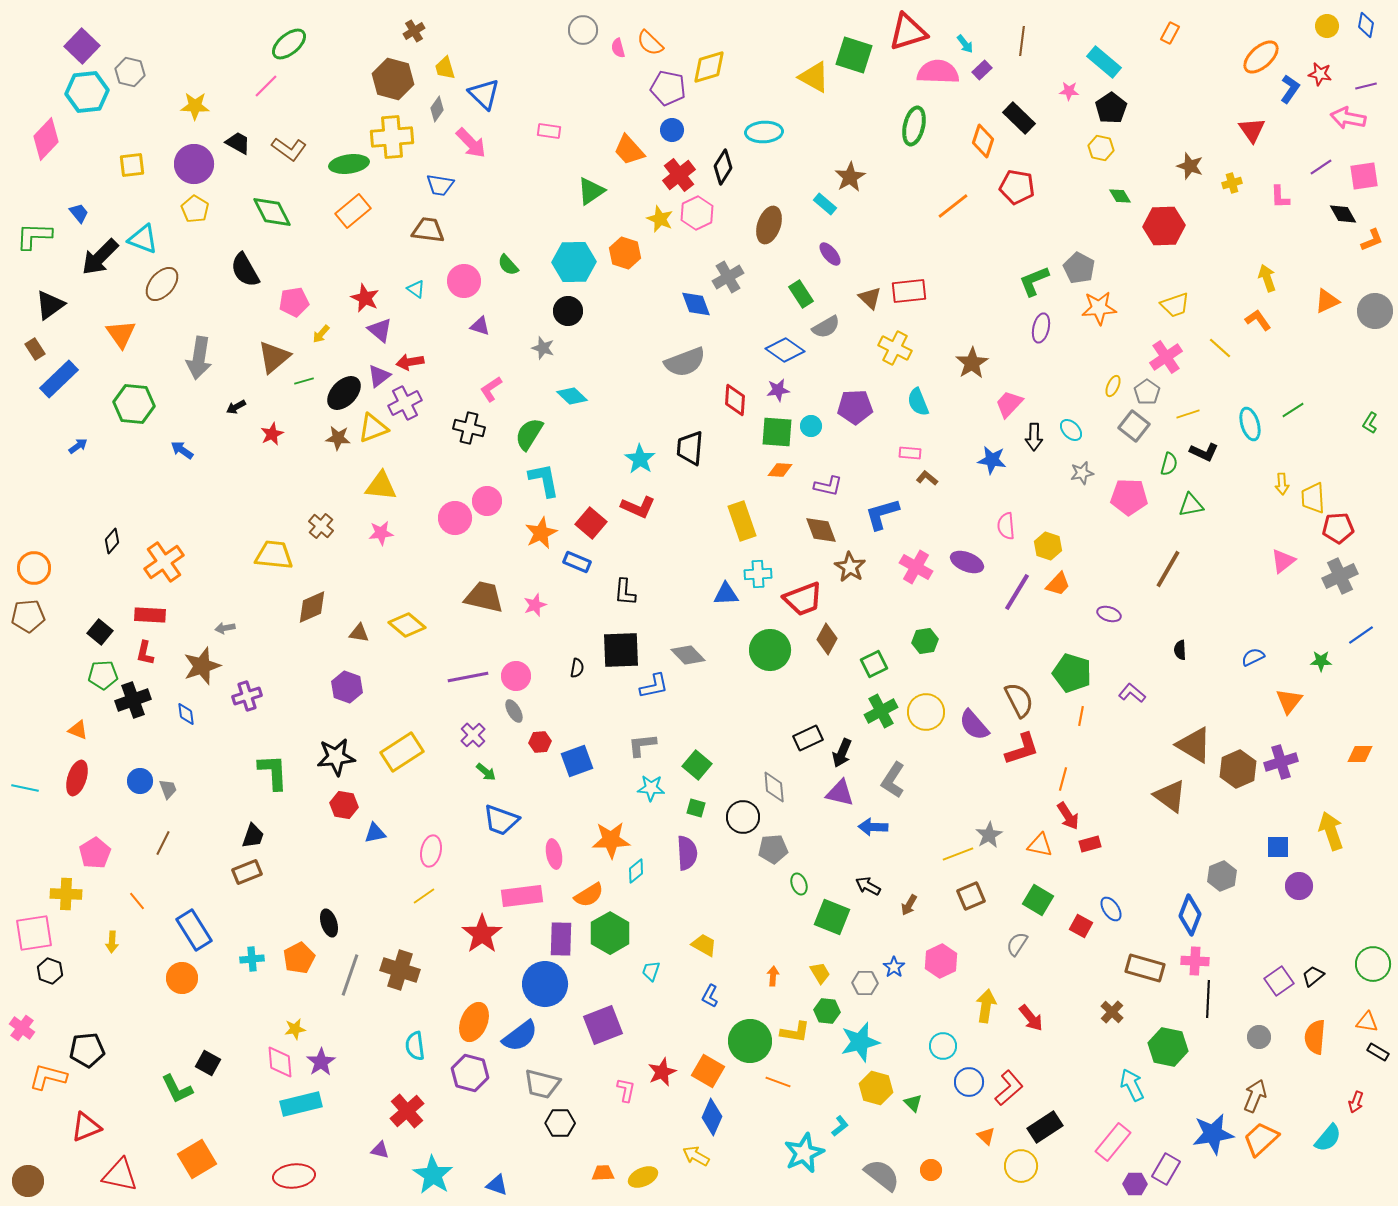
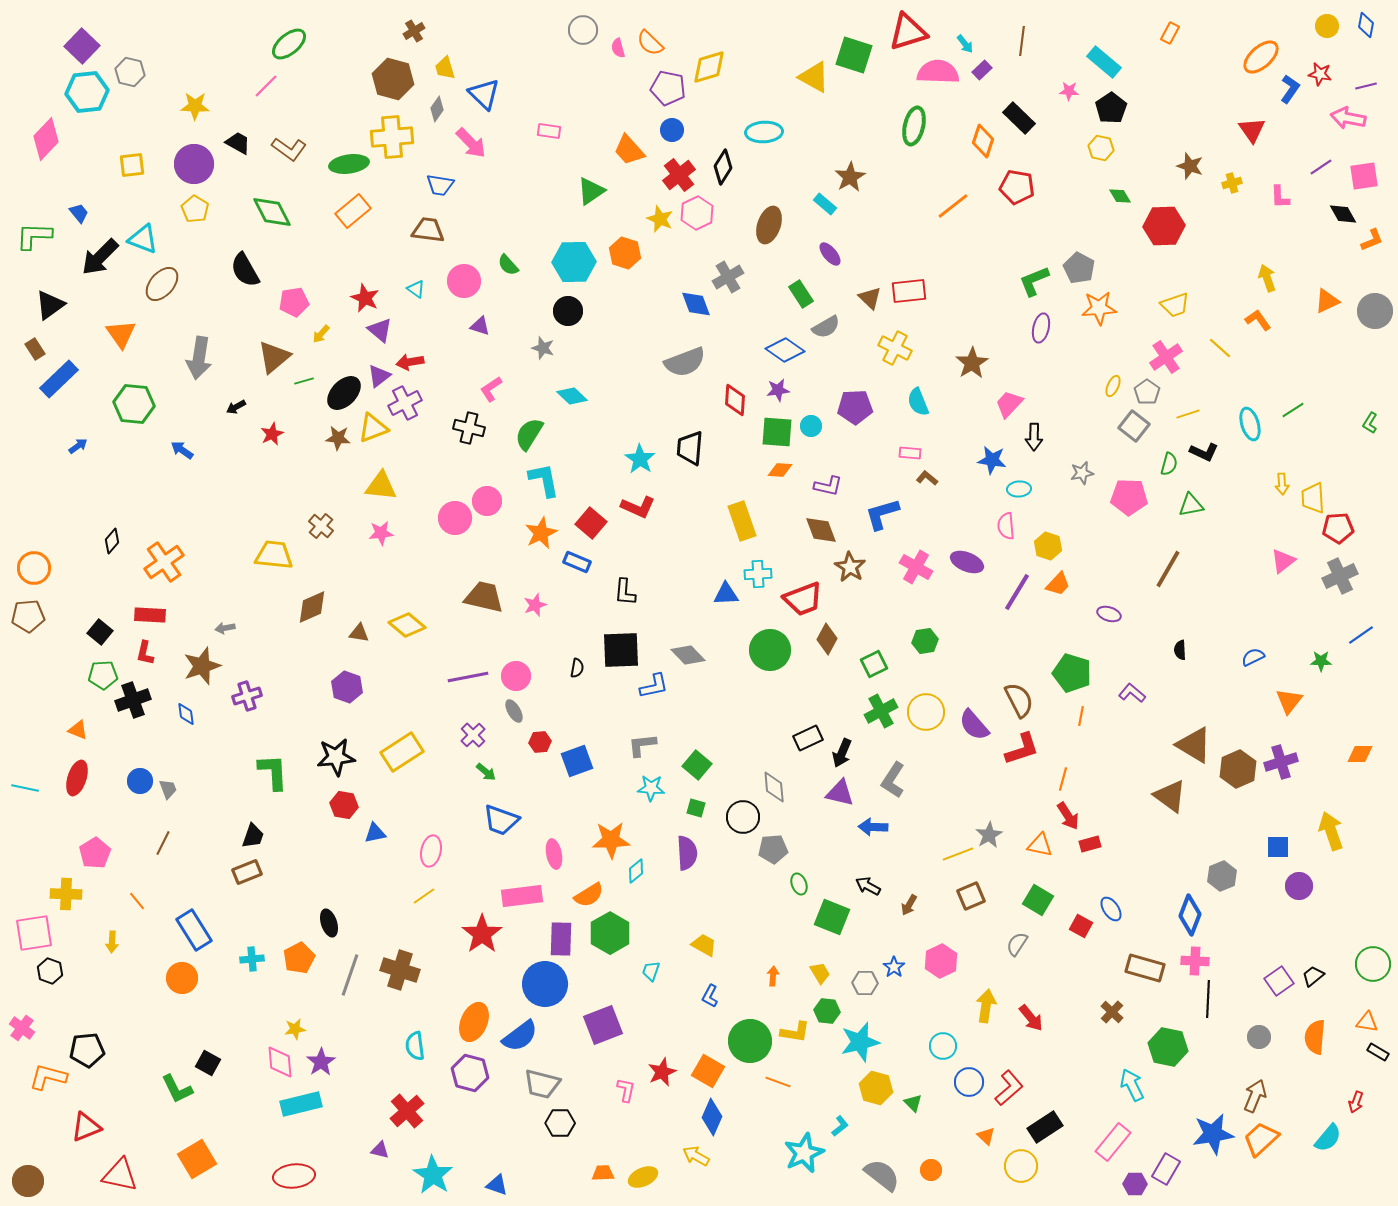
cyan ellipse at (1071, 430): moved 52 px left, 59 px down; rotated 50 degrees counterclockwise
